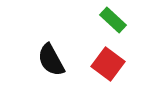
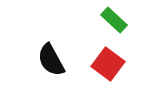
green rectangle: moved 1 px right
